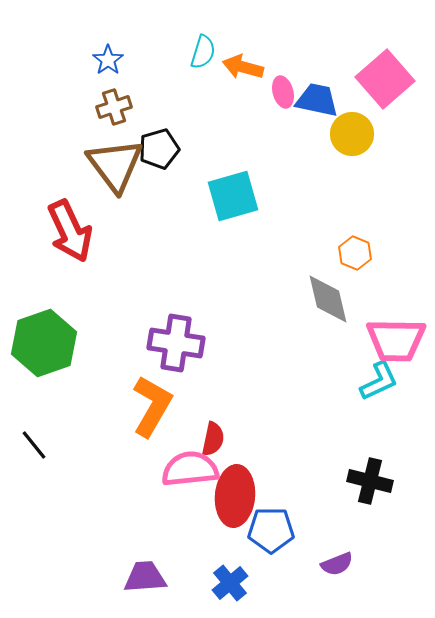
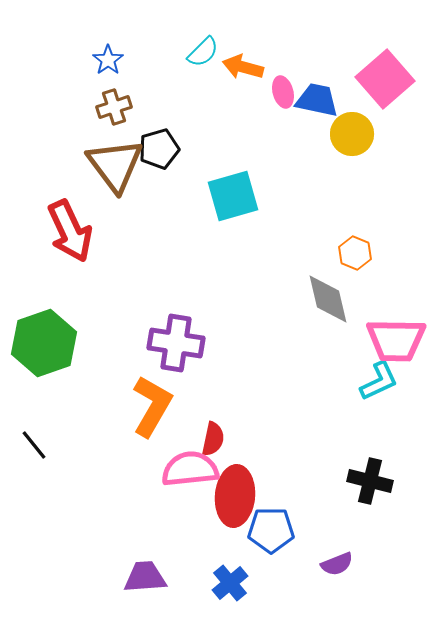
cyan semicircle: rotated 28 degrees clockwise
